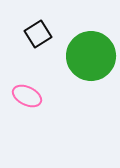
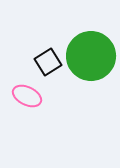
black square: moved 10 px right, 28 px down
